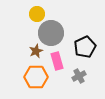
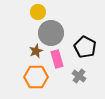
yellow circle: moved 1 px right, 2 px up
black pentagon: rotated 20 degrees counterclockwise
pink rectangle: moved 2 px up
gray cross: rotated 24 degrees counterclockwise
